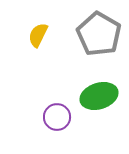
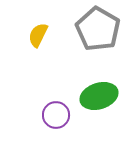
gray pentagon: moved 1 px left, 5 px up
purple circle: moved 1 px left, 2 px up
